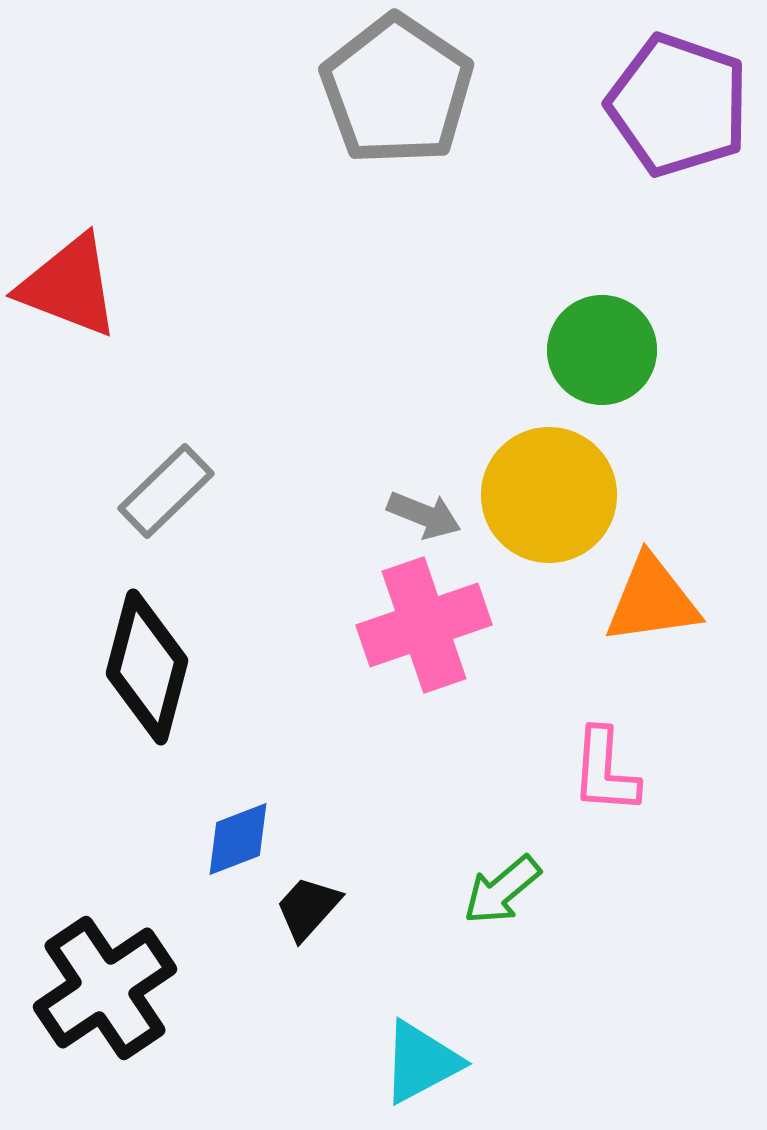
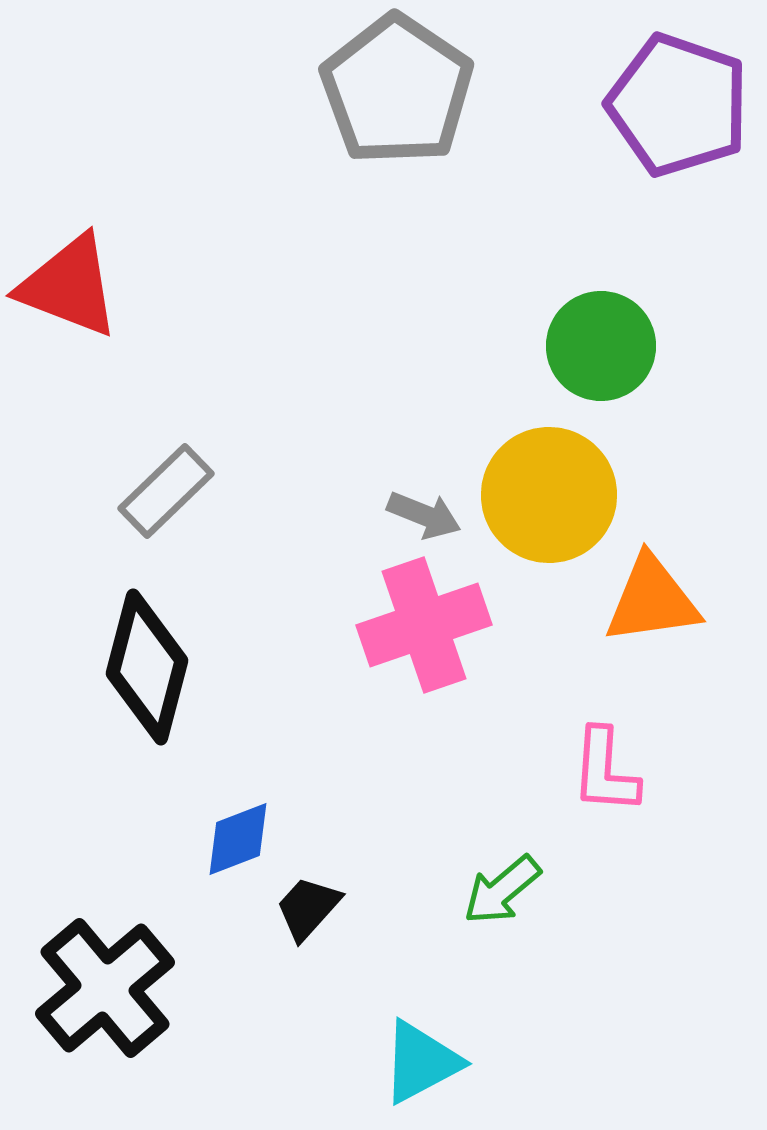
green circle: moved 1 px left, 4 px up
black cross: rotated 6 degrees counterclockwise
